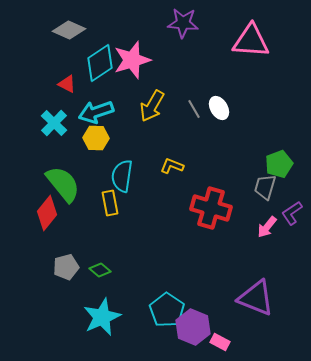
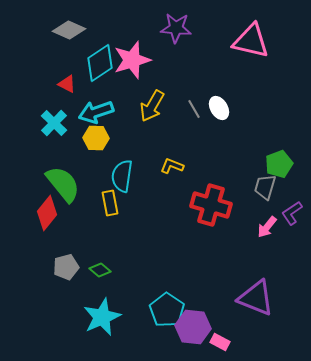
purple star: moved 7 px left, 5 px down
pink triangle: rotated 9 degrees clockwise
red cross: moved 3 px up
purple hexagon: rotated 16 degrees counterclockwise
